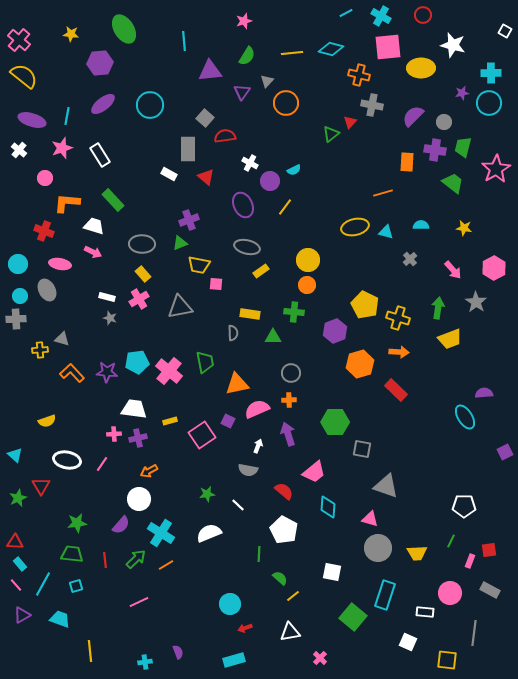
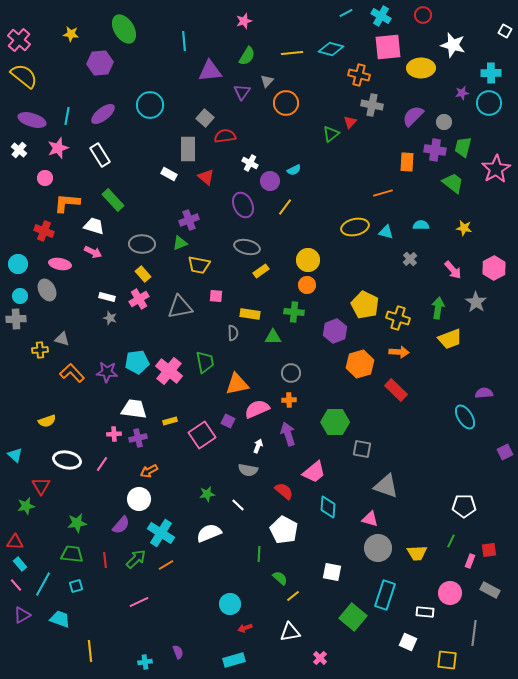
purple ellipse at (103, 104): moved 10 px down
pink star at (62, 148): moved 4 px left
pink square at (216, 284): moved 12 px down
green star at (18, 498): moved 8 px right, 8 px down; rotated 12 degrees clockwise
